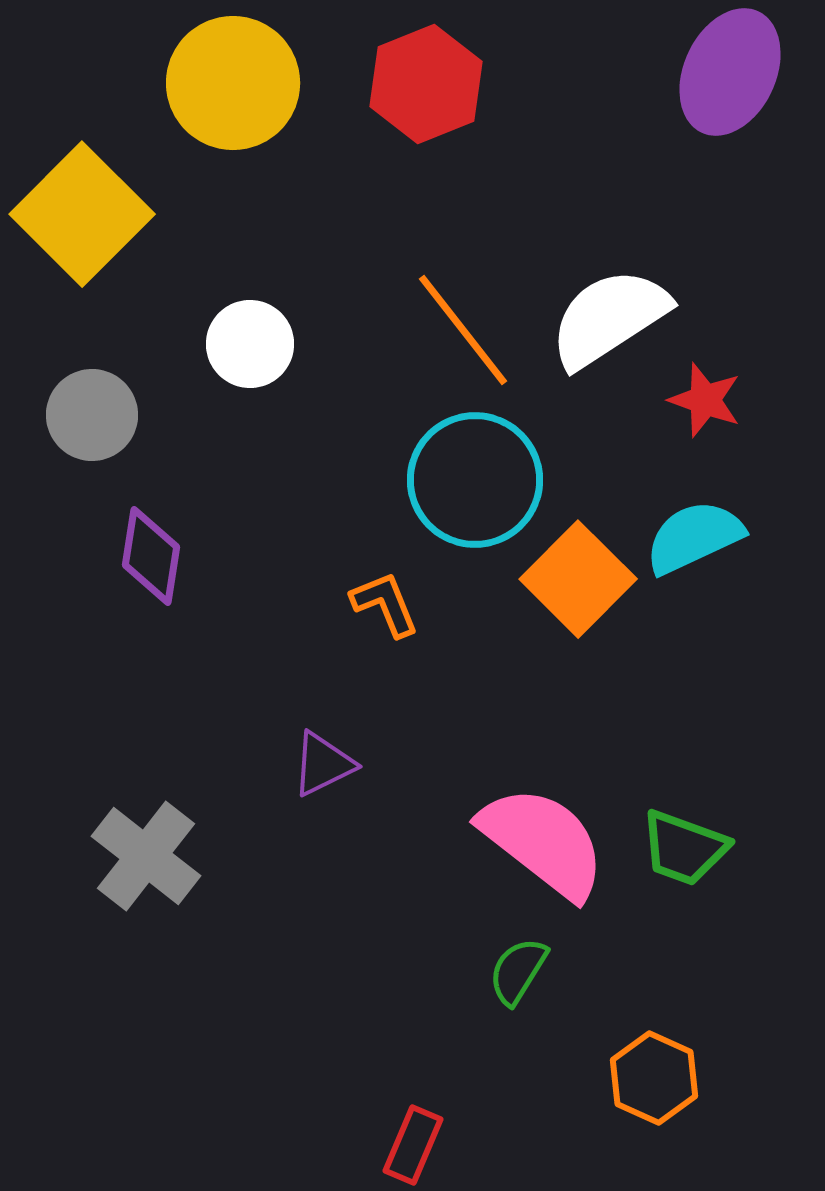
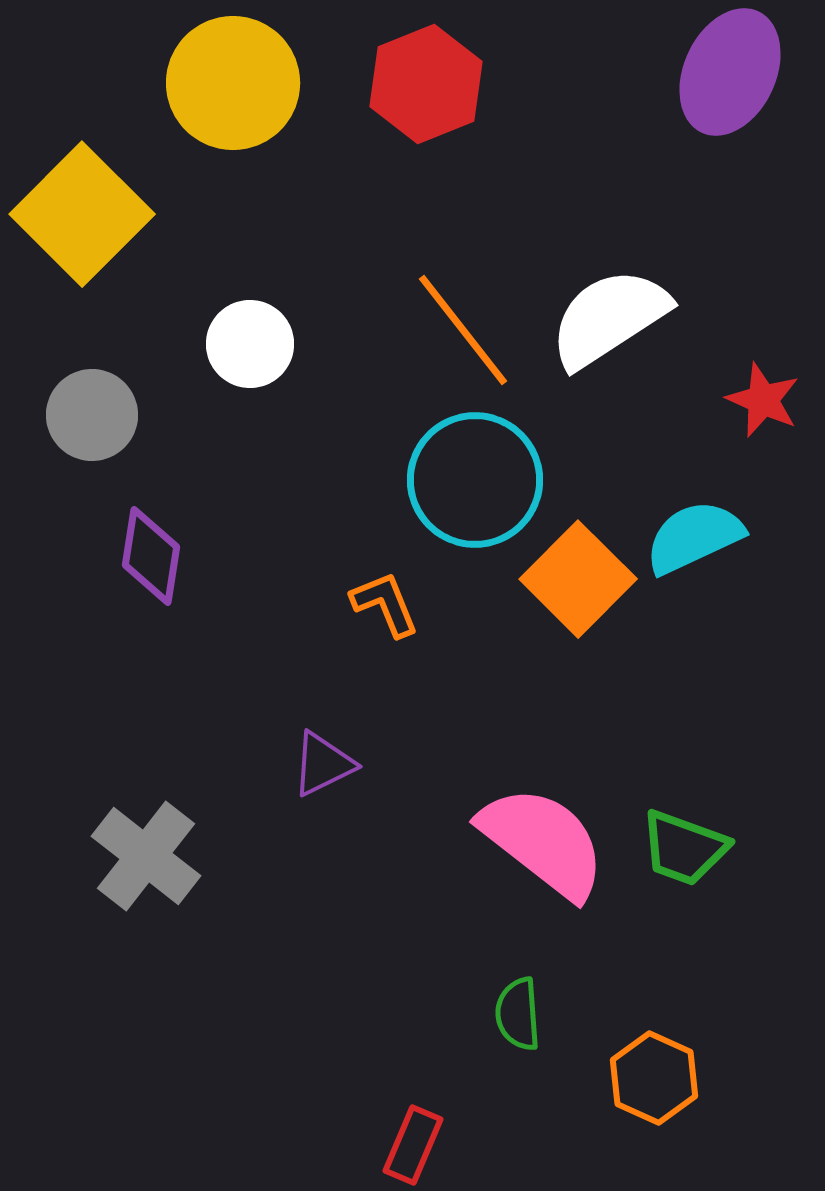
red star: moved 58 px right; rotated 4 degrees clockwise
green semicircle: moved 43 px down; rotated 36 degrees counterclockwise
